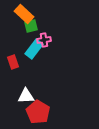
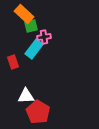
pink cross: moved 3 px up
